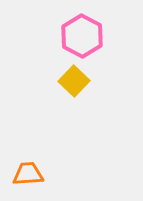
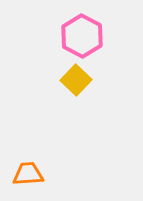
yellow square: moved 2 px right, 1 px up
